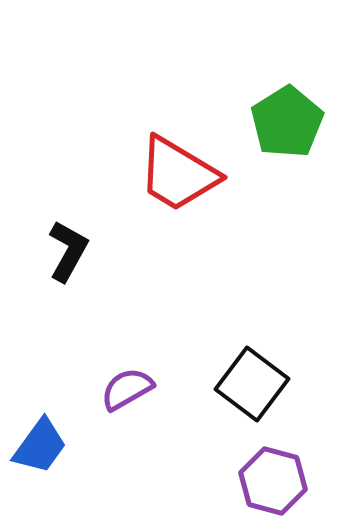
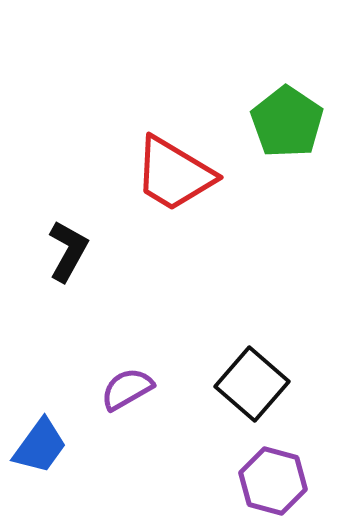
green pentagon: rotated 6 degrees counterclockwise
red trapezoid: moved 4 px left
black square: rotated 4 degrees clockwise
